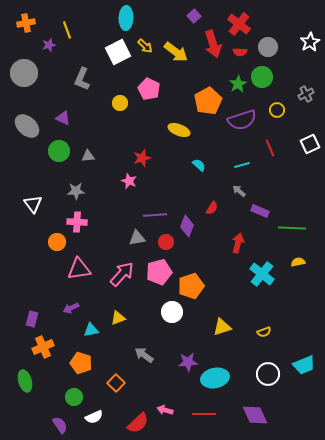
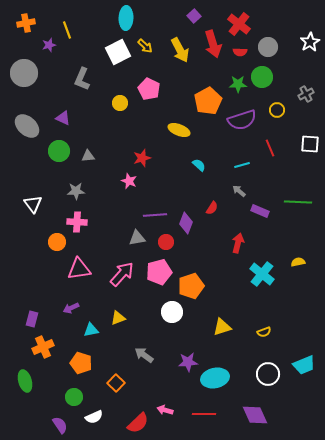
yellow arrow at (176, 52): moved 4 px right, 2 px up; rotated 25 degrees clockwise
green star at (238, 84): rotated 30 degrees clockwise
white square at (310, 144): rotated 30 degrees clockwise
purple diamond at (187, 226): moved 1 px left, 3 px up
green line at (292, 228): moved 6 px right, 26 px up
